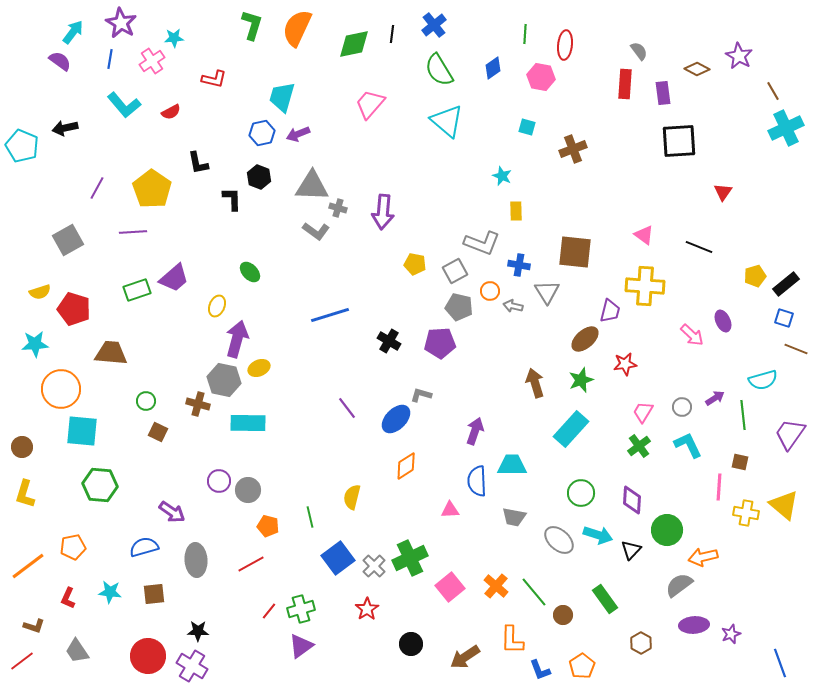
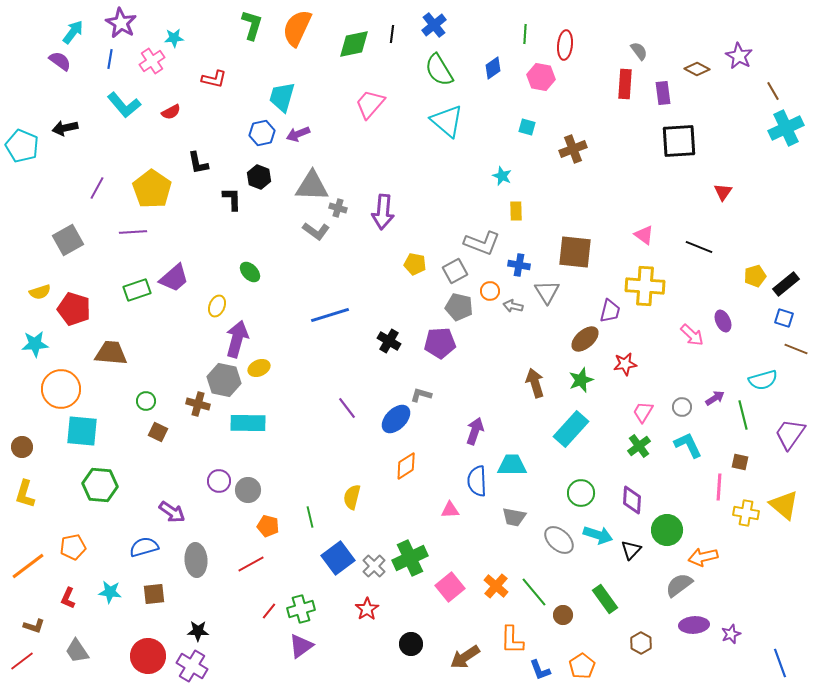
green line at (743, 415): rotated 8 degrees counterclockwise
